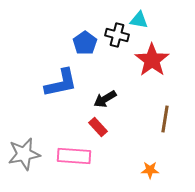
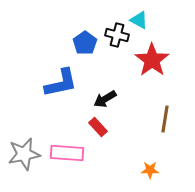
cyan triangle: rotated 18 degrees clockwise
pink rectangle: moved 7 px left, 3 px up
